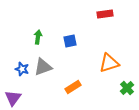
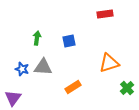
green arrow: moved 1 px left, 1 px down
blue square: moved 1 px left
gray triangle: rotated 24 degrees clockwise
